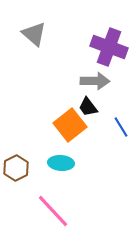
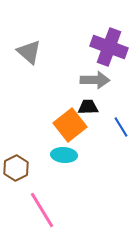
gray triangle: moved 5 px left, 18 px down
gray arrow: moved 1 px up
black trapezoid: rotated 125 degrees clockwise
cyan ellipse: moved 3 px right, 8 px up
pink line: moved 11 px left, 1 px up; rotated 12 degrees clockwise
